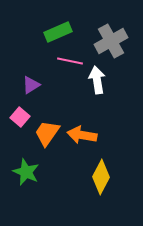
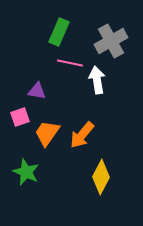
green rectangle: moved 1 px right; rotated 44 degrees counterclockwise
pink line: moved 2 px down
purple triangle: moved 6 px right, 6 px down; rotated 42 degrees clockwise
pink square: rotated 30 degrees clockwise
orange arrow: rotated 60 degrees counterclockwise
